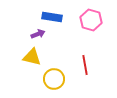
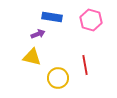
yellow circle: moved 4 px right, 1 px up
